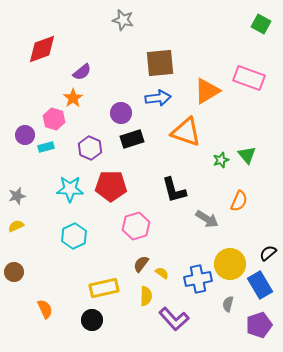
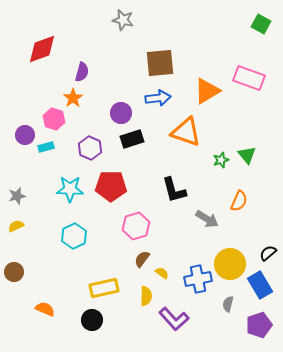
purple semicircle at (82, 72): rotated 36 degrees counterclockwise
brown semicircle at (141, 264): moved 1 px right, 5 px up
orange semicircle at (45, 309): rotated 42 degrees counterclockwise
